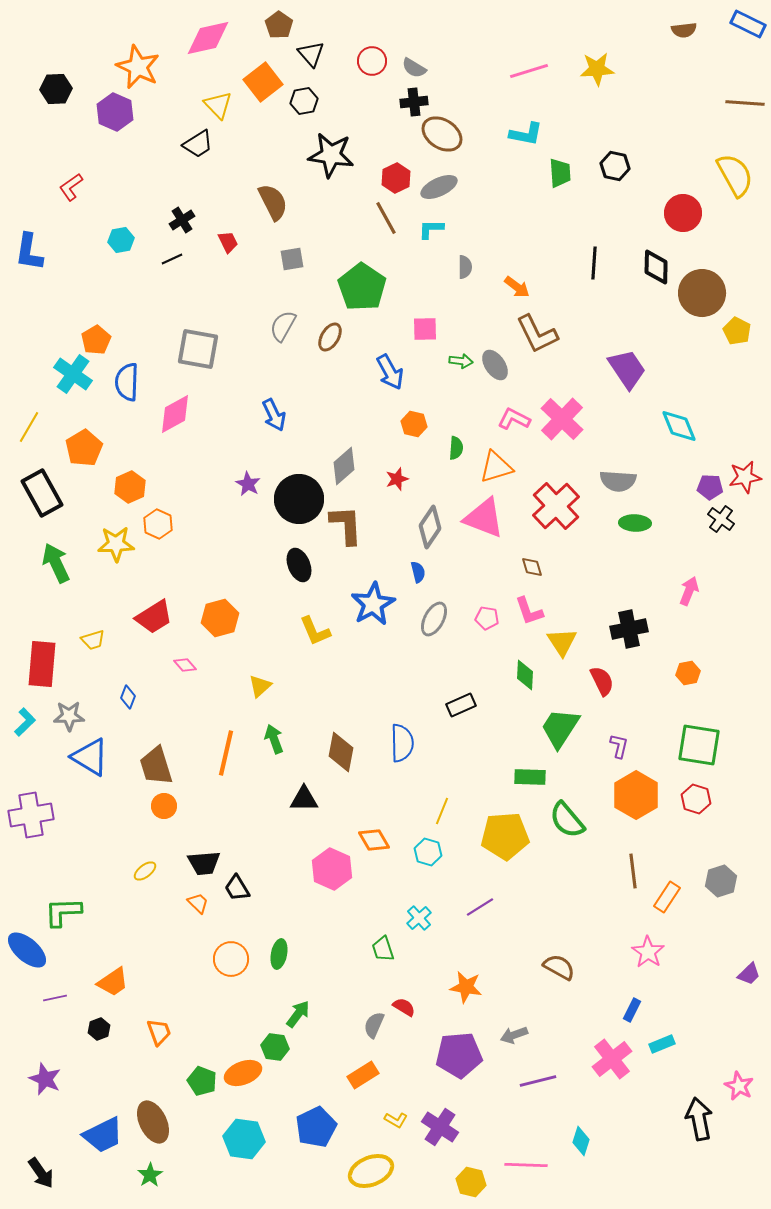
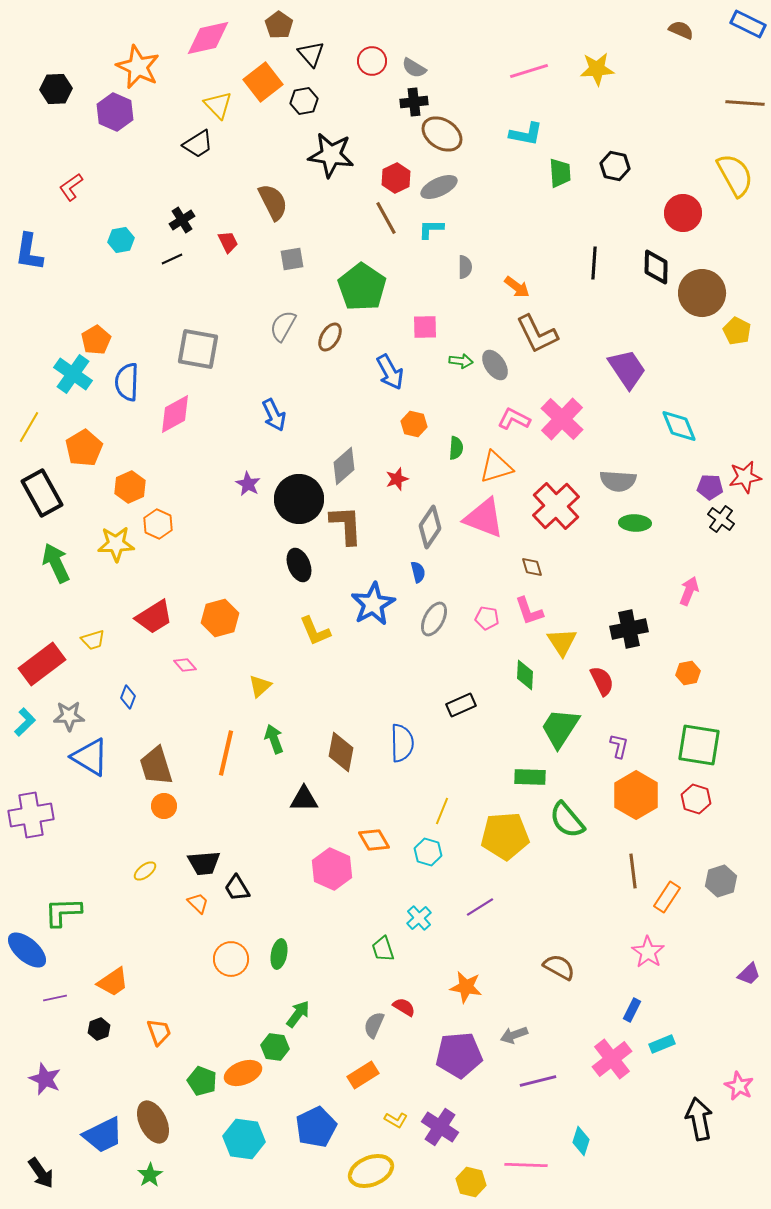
brown semicircle at (684, 30): moved 3 px left; rotated 150 degrees counterclockwise
pink square at (425, 329): moved 2 px up
red rectangle at (42, 664): rotated 48 degrees clockwise
